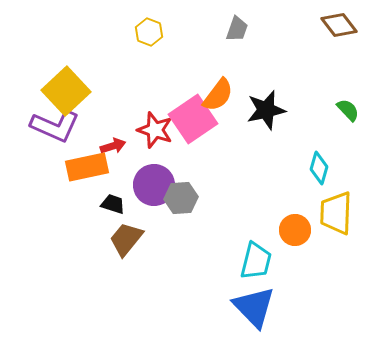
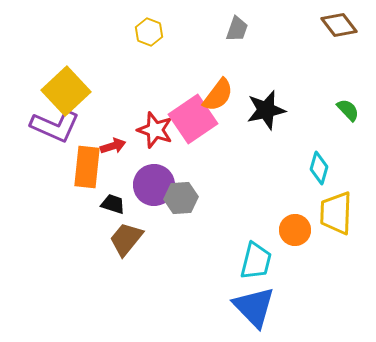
orange rectangle: rotated 72 degrees counterclockwise
